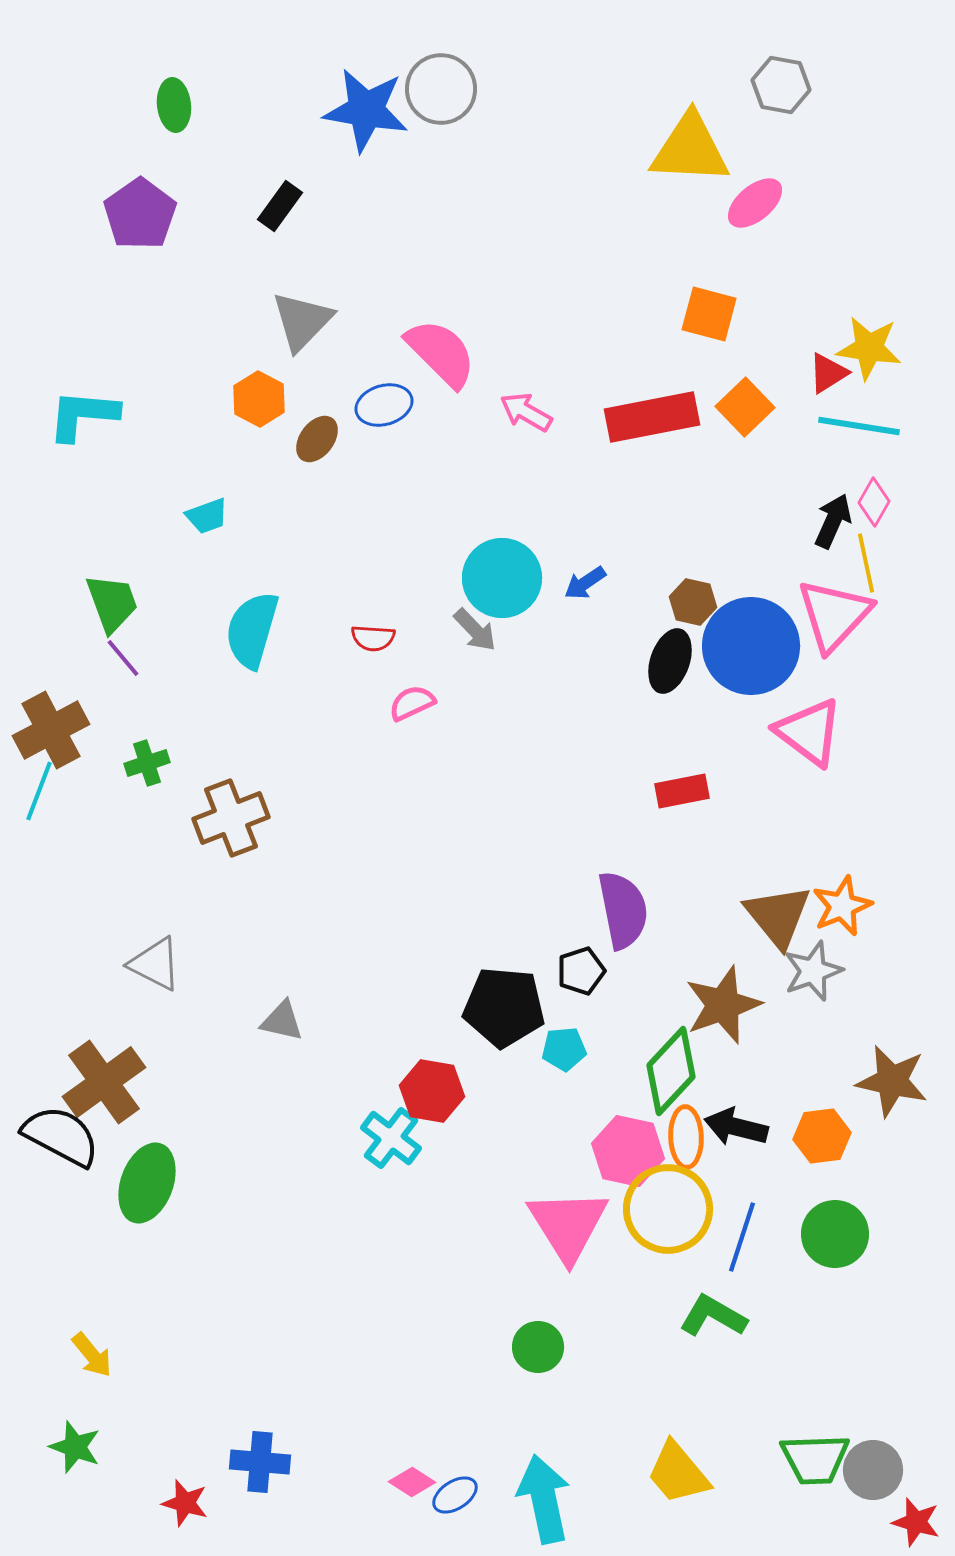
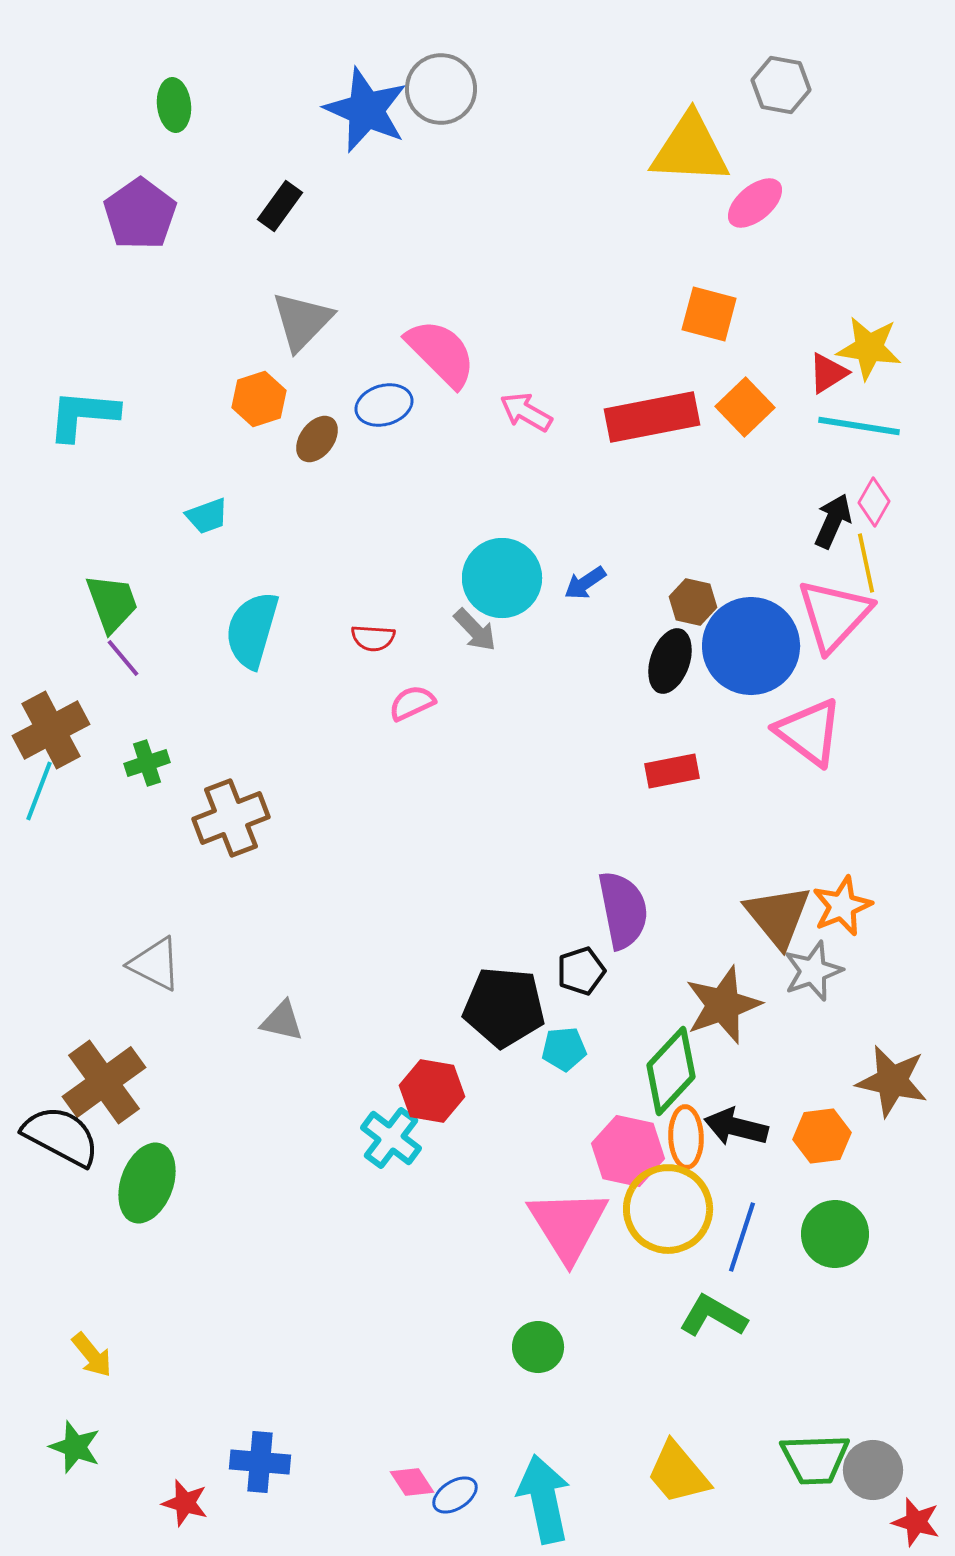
blue star at (366, 110): rotated 14 degrees clockwise
orange hexagon at (259, 399): rotated 14 degrees clockwise
red rectangle at (682, 791): moved 10 px left, 20 px up
pink diamond at (412, 1482): rotated 24 degrees clockwise
